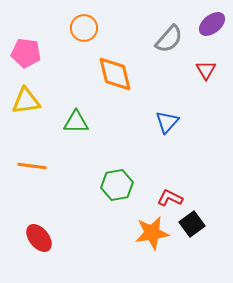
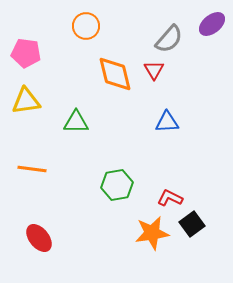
orange circle: moved 2 px right, 2 px up
red triangle: moved 52 px left
blue triangle: rotated 45 degrees clockwise
orange line: moved 3 px down
